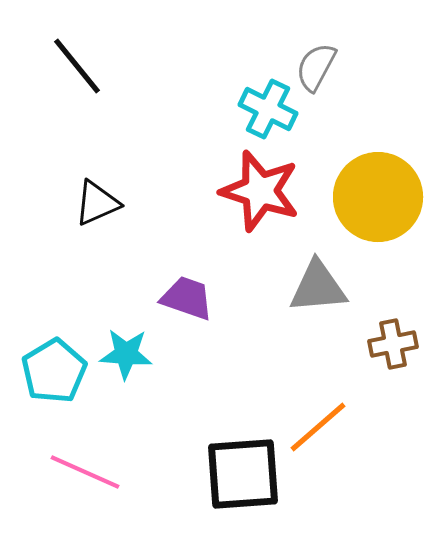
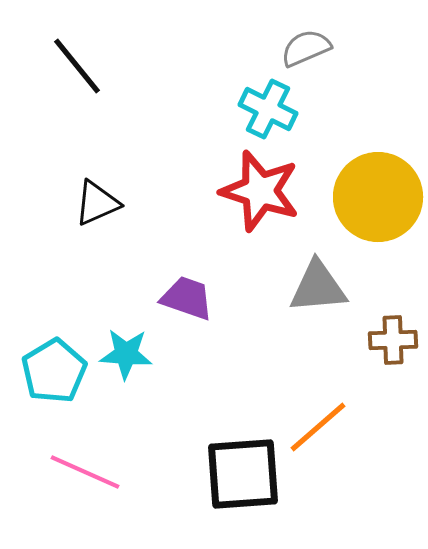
gray semicircle: moved 10 px left, 19 px up; rotated 39 degrees clockwise
brown cross: moved 4 px up; rotated 9 degrees clockwise
